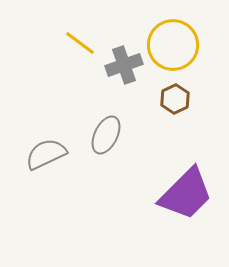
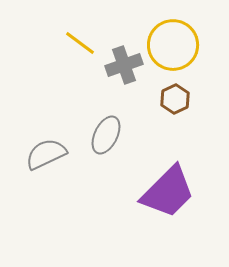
purple trapezoid: moved 18 px left, 2 px up
